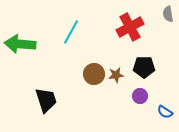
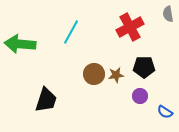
black trapezoid: rotated 36 degrees clockwise
